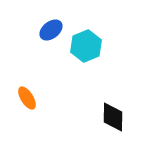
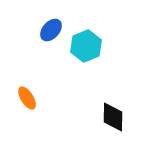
blue ellipse: rotated 10 degrees counterclockwise
